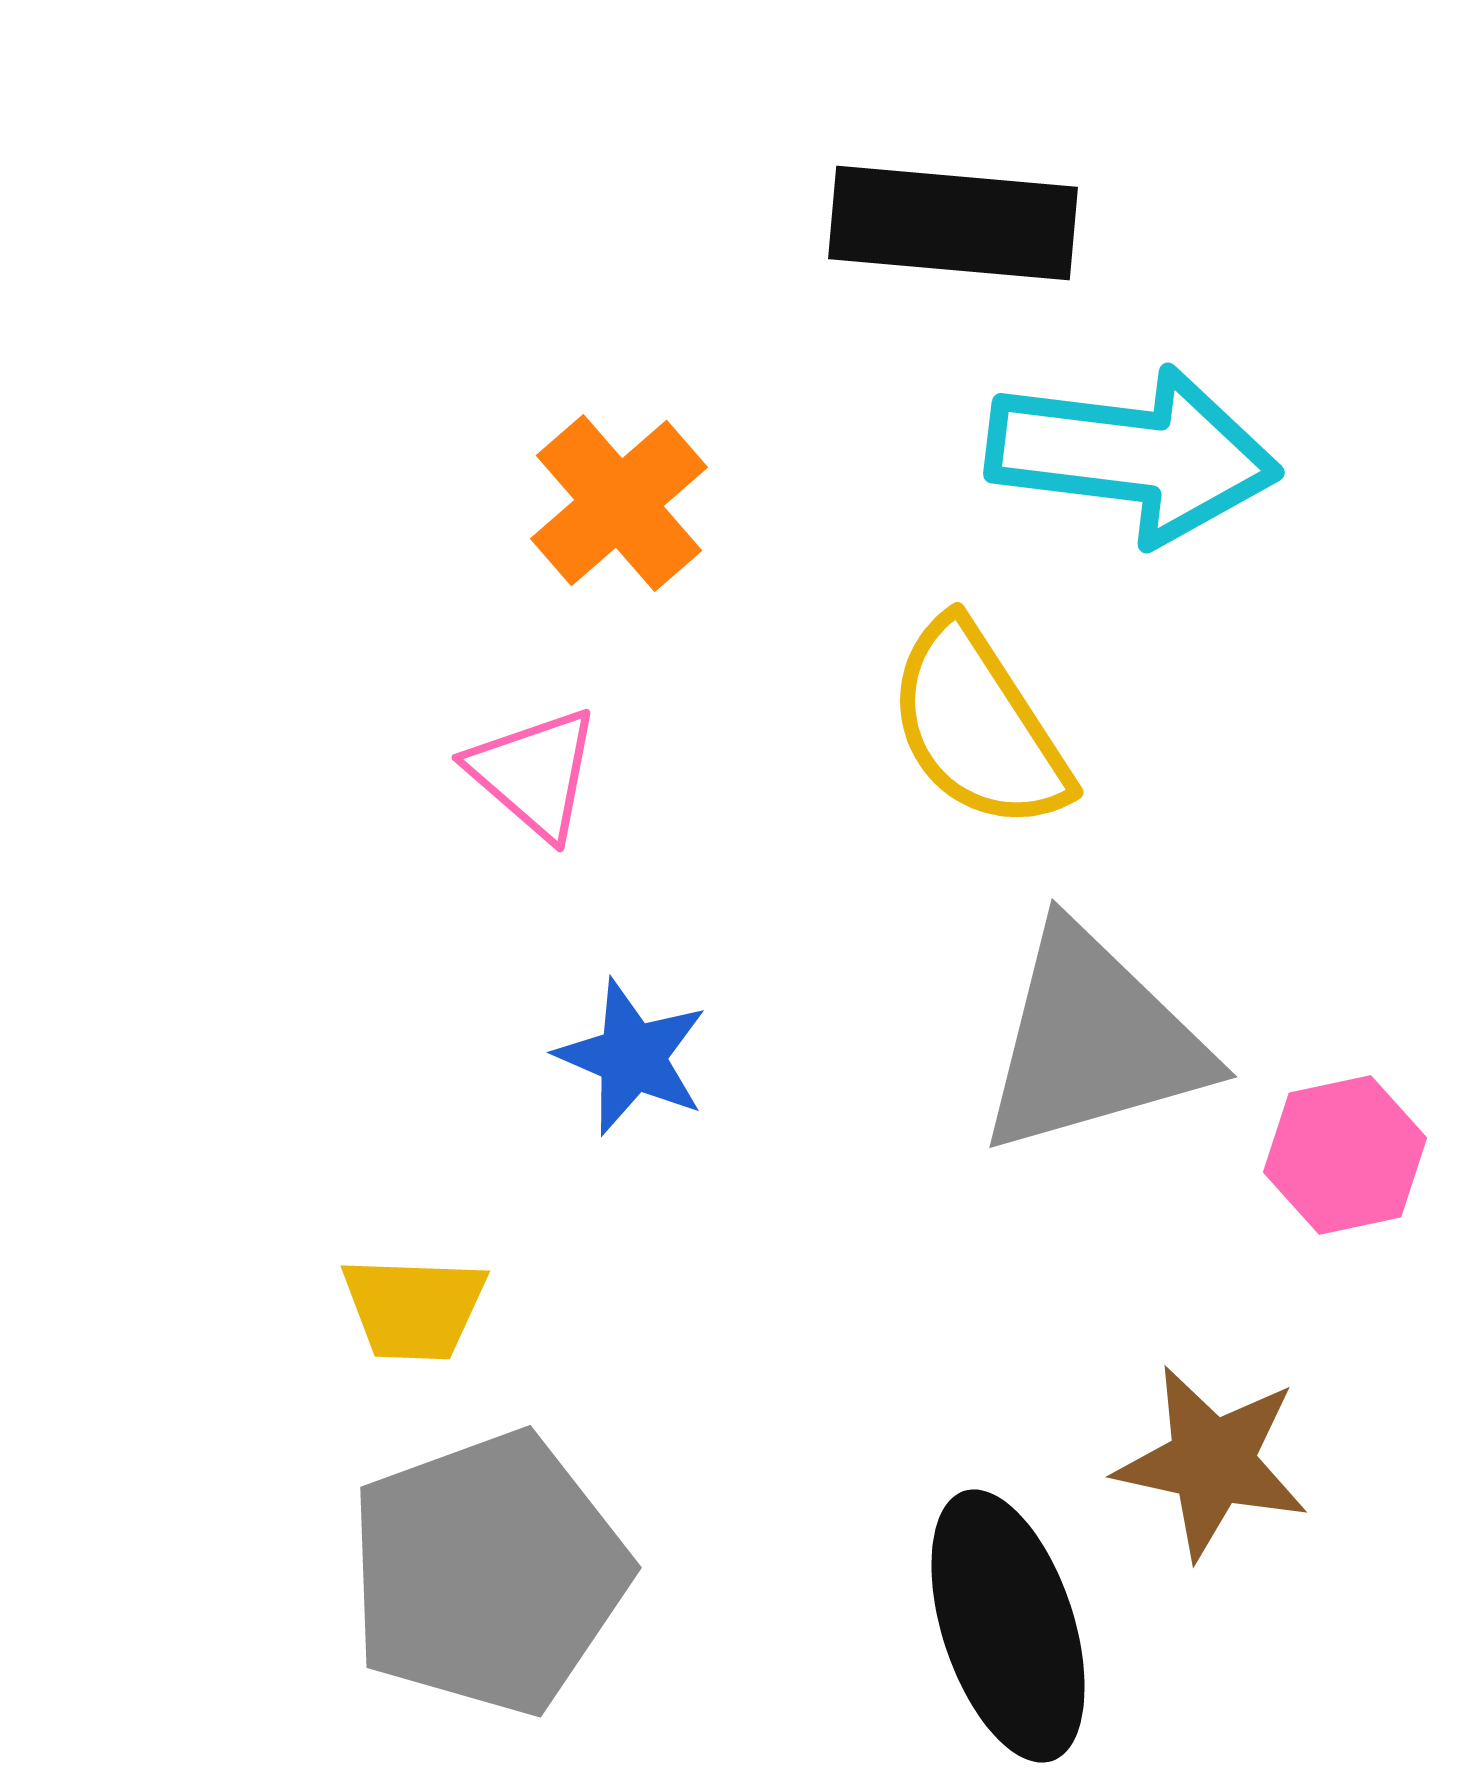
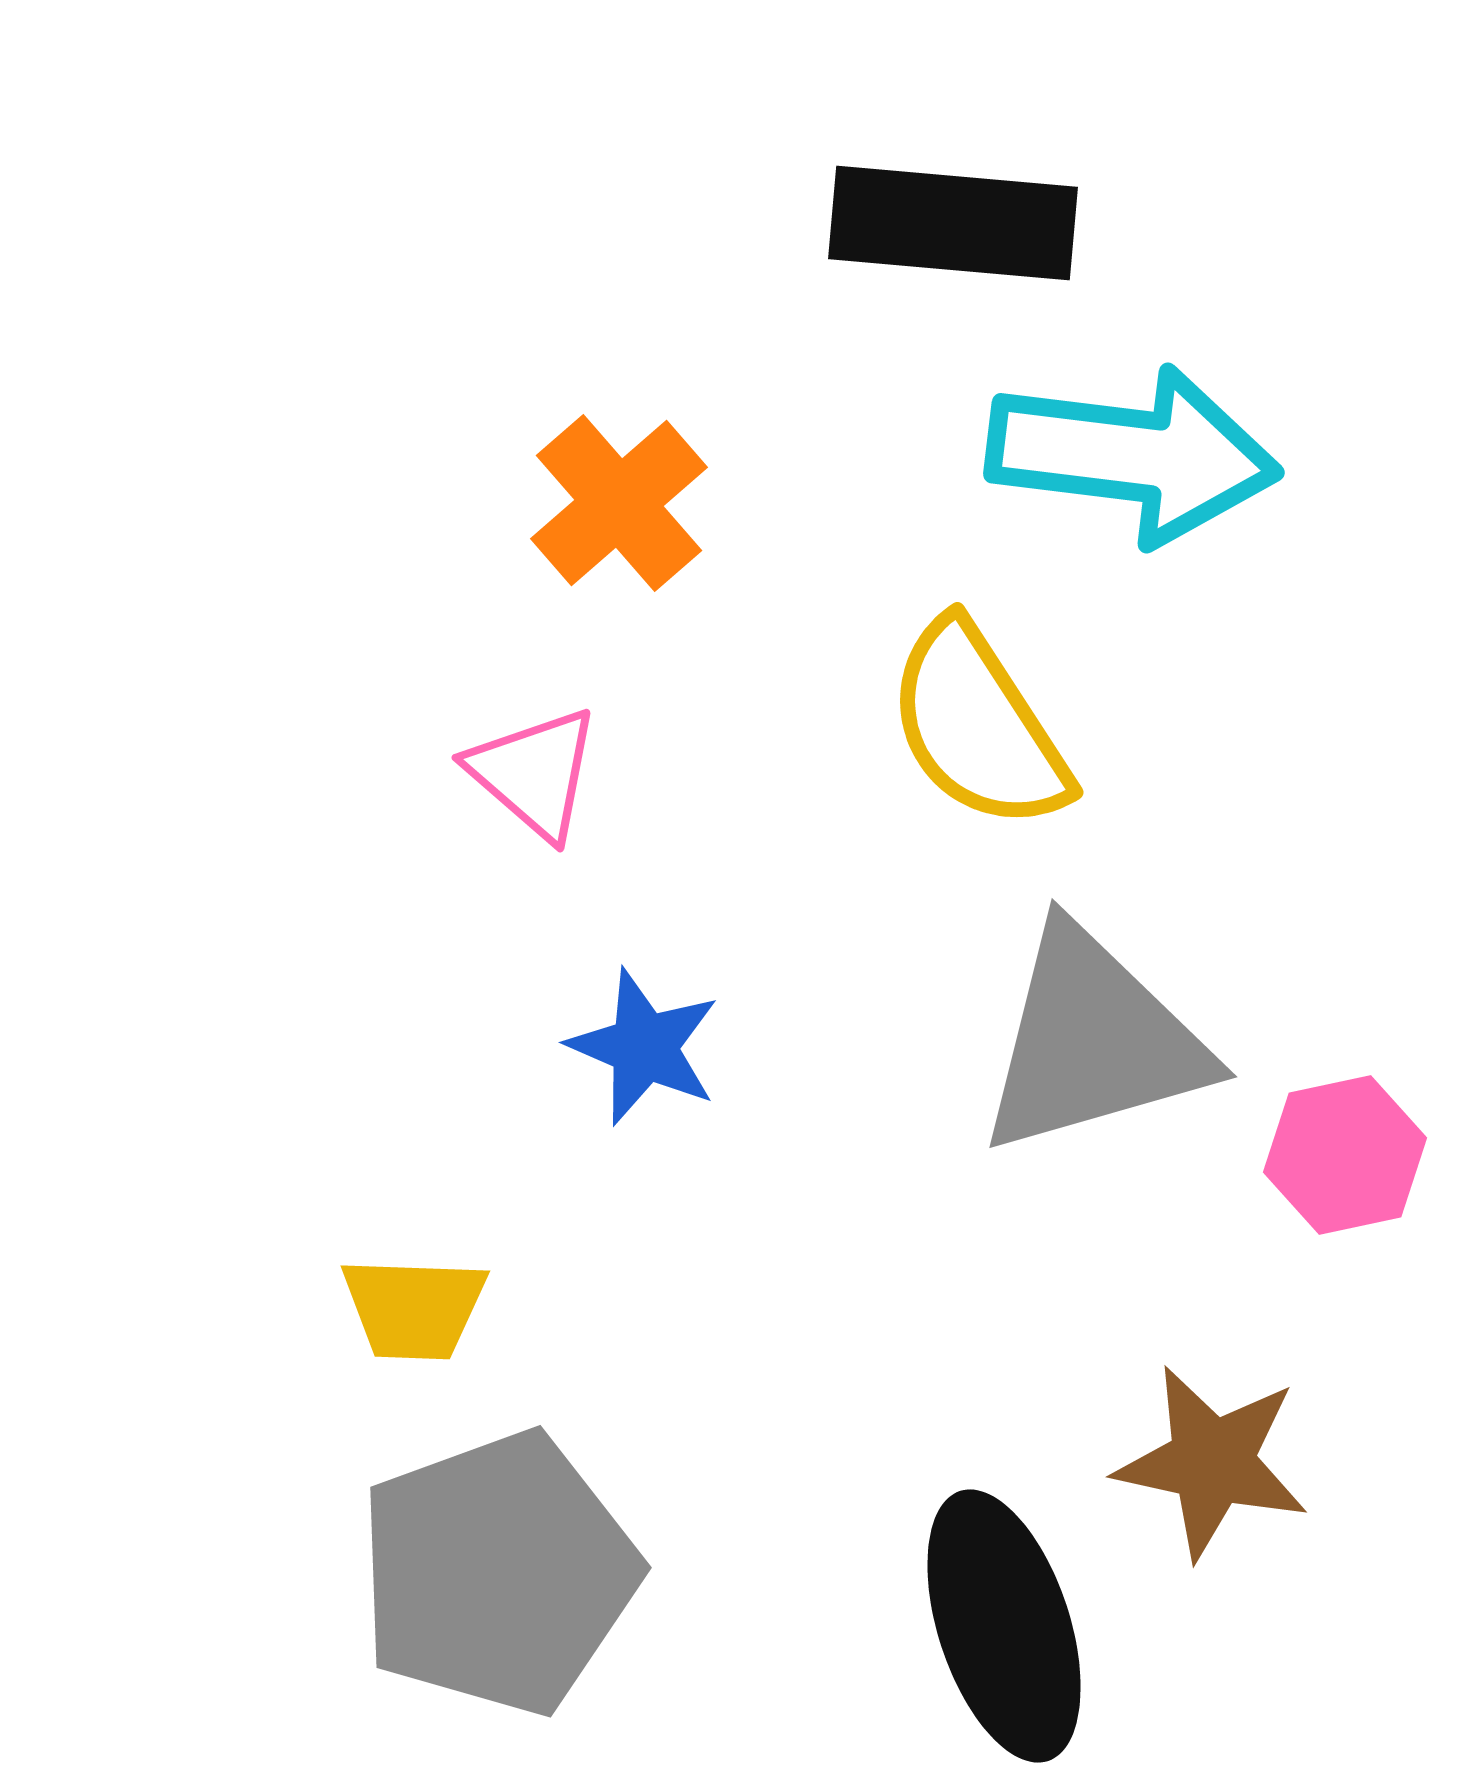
blue star: moved 12 px right, 10 px up
gray pentagon: moved 10 px right
black ellipse: moved 4 px left
